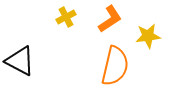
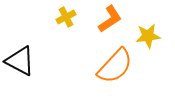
orange semicircle: rotated 30 degrees clockwise
